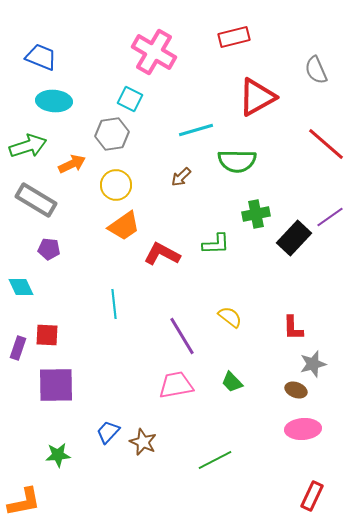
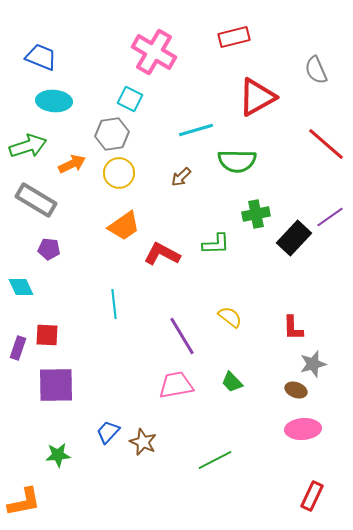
yellow circle at (116, 185): moved 3 px right, 12 px up
